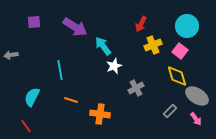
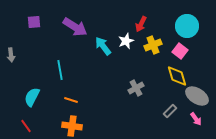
gray arrow: rotated 88 degrees counterclockwise
white star: moved 12 px right, 25 px up
orange cross: moved 28 px left, 12 px down
